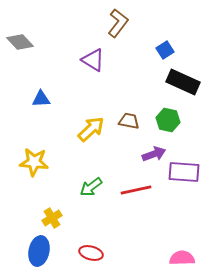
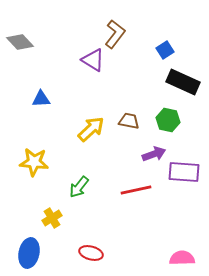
brown L-shape: moved 3 px left, 11 px down
green arrow: moved 12 px left; rotated 15 degrees counterclockwise
blue ellipse: moved 10 px left, 2 px down
